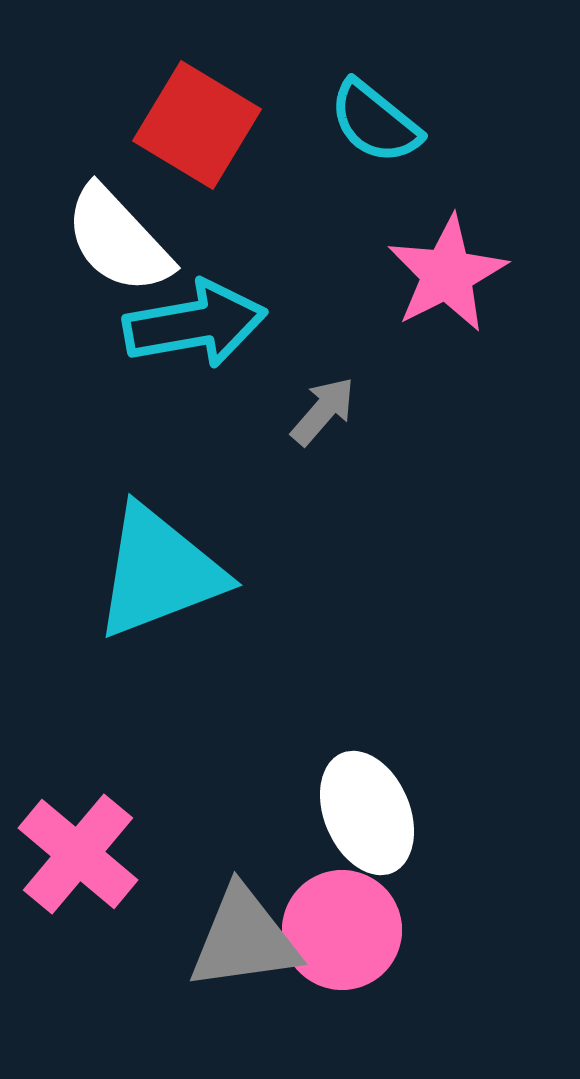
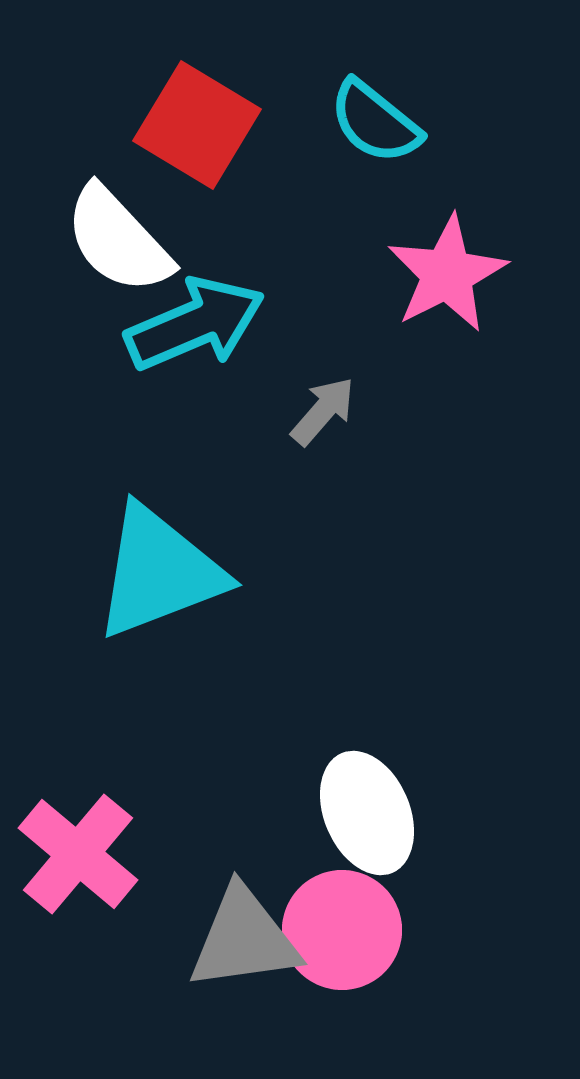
cyan arrow: rotated 13 degrees counterclockwise
